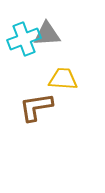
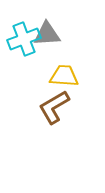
yellow trapezoid: moved 1 px right, 3 px up
brown L-shape: moved 18 px right; rotated 21 degrees counterclockwise
